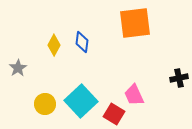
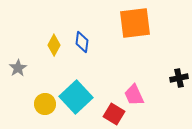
cyan square: moved 5 px left, 4 px up
